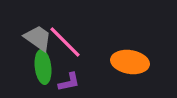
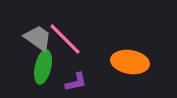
pink line: moved 3 px up
green ellipse: rotated 20 degrees clockwise
purple L-shape: moved 7 px right
